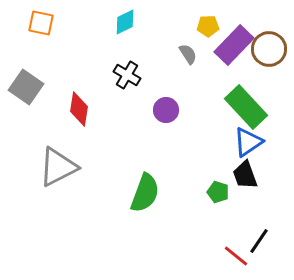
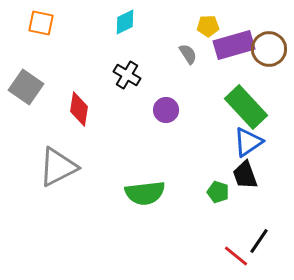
purple rectangle: rotated 30 degrees clockwise
green semicircle: rotated 63 degrees clockwise
